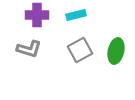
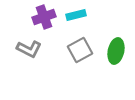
purple cross: moved 7 px right, 2 px down; rotated 20 degrees counterclockwise
gray L-shape: rotated 10 degrees clockwise
